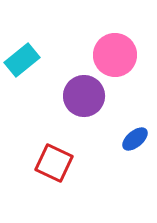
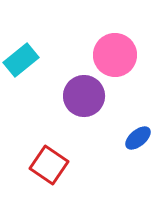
cyan rectangle: moved 1 px left
blue ellipse: moved 3 px right, 1 px up
red square: moved 5 px left, 2 px down; rotated 9 degrees clockwise
